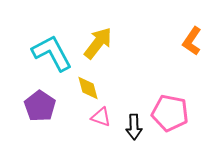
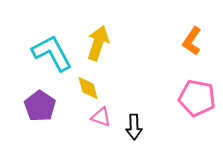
yellow arrow: rotated 20 degrees counterclockwise
pink pentagon: moved 27 px right, 15 px up
